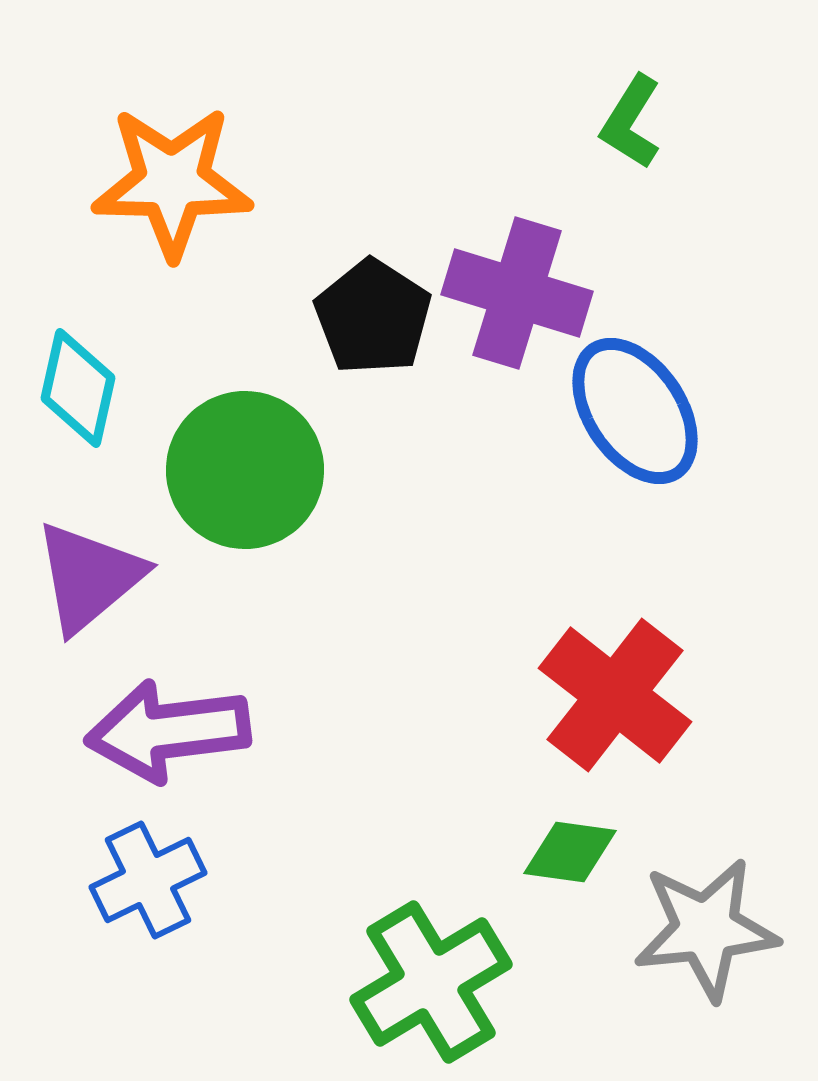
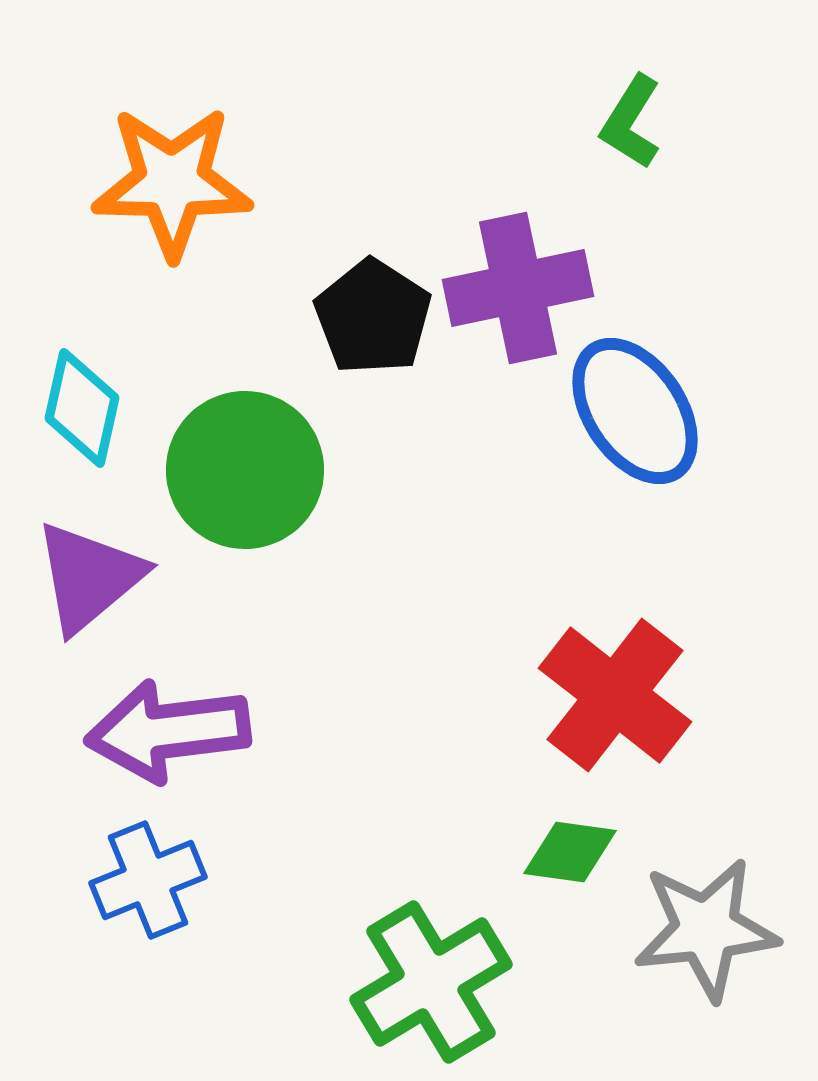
purple cross: moved 1 px right, 5 px up; rotated 29 degrees counterclockwise
cyan diamond: moved 4 px right, 20 px down
blue cross: rotated 4 degrees clockwise
